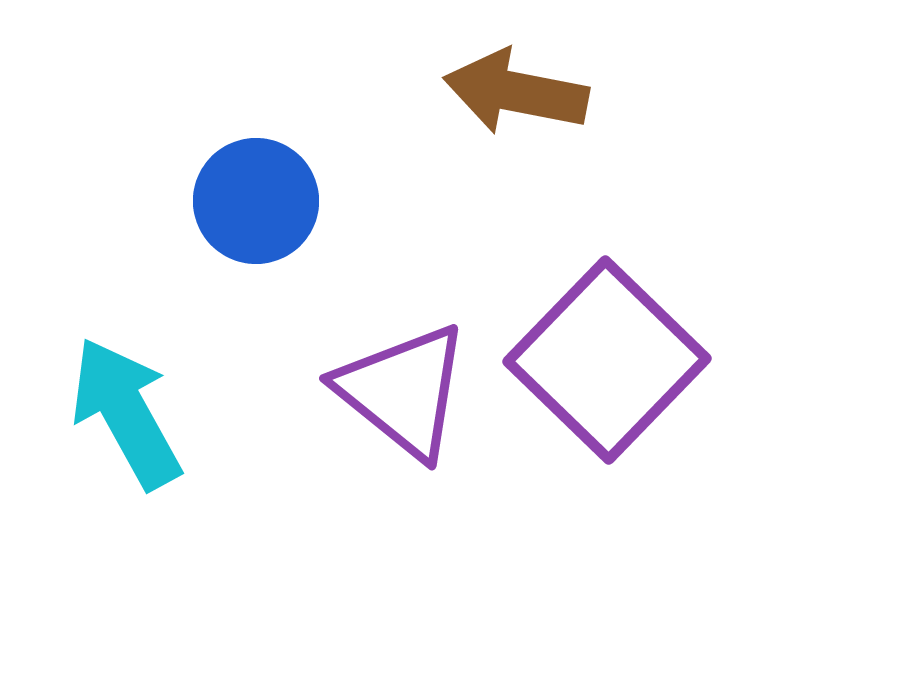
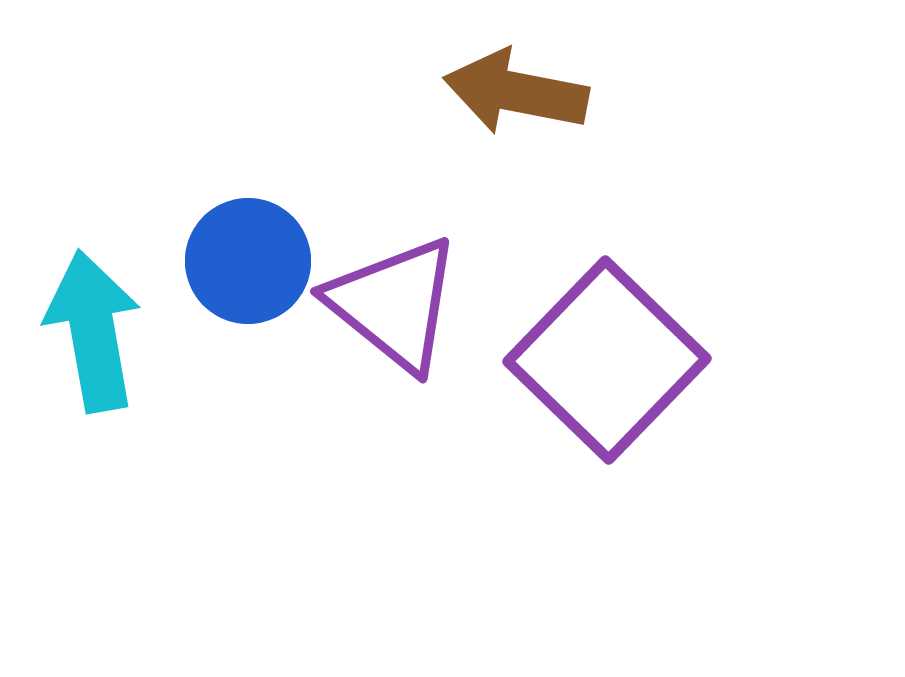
blue circle: moved 8 px left, 60 px down
purple triangle: moved 9 px left, 87 px up
cyan arrow: moved 33 px left, 82 px up; rotated 19 degrees clockwise
